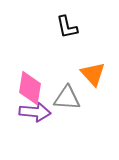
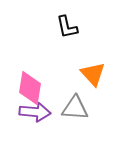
gray triangle: moved 8 px right, 10 px down
